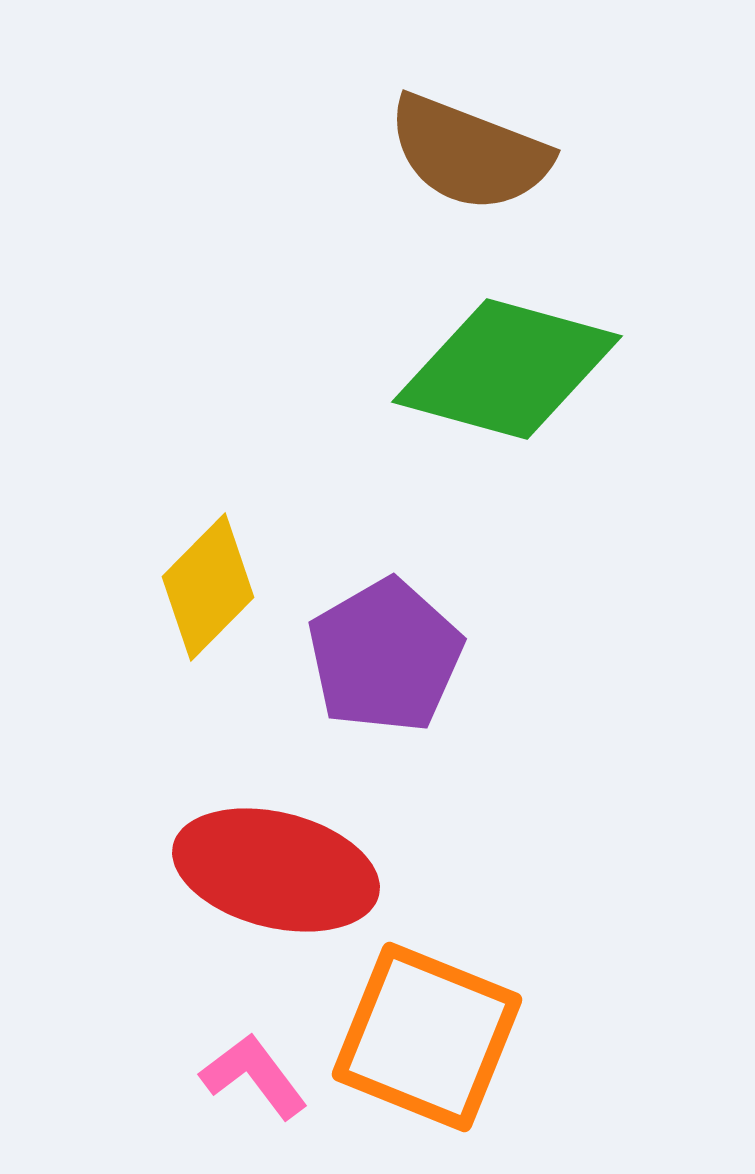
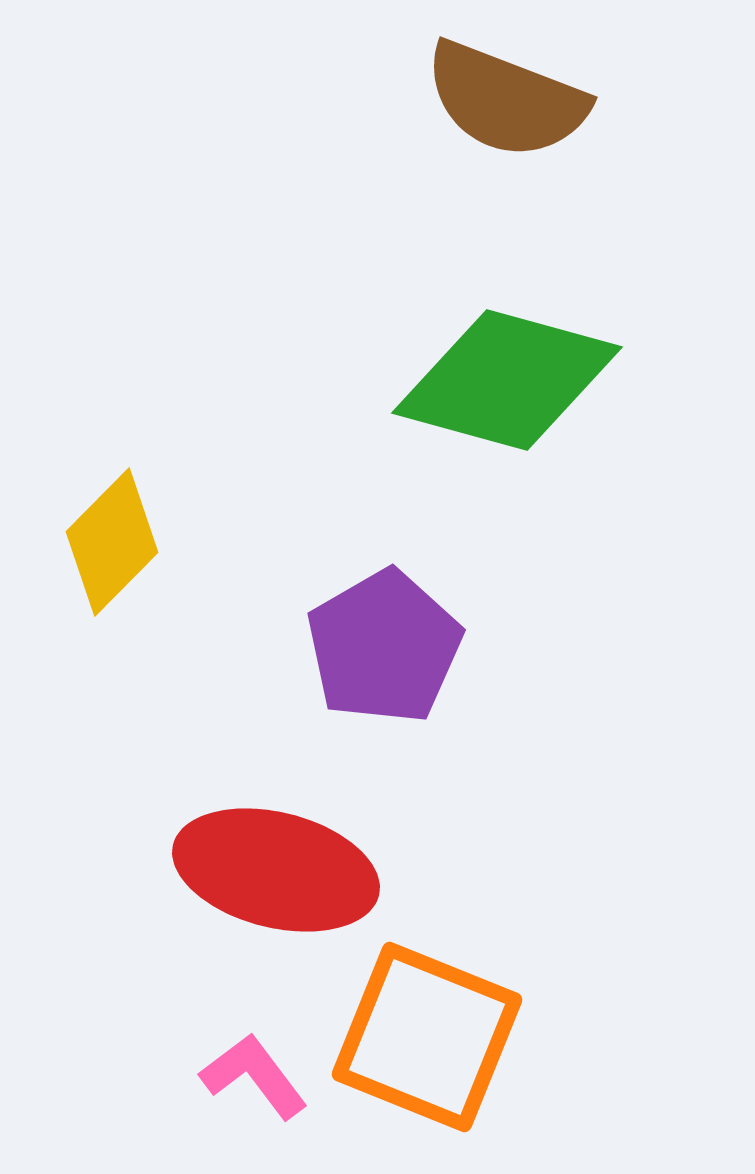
brown semicircle: moved 37 px right, 53 px up
green diamond: moved 11 px down
yellow diamond: moved 96 px left, 45 px up
purple pentagon: moved 1 px left, 9 px up
